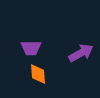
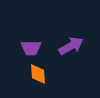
purple arrow: moved 10 px left, 7 px up
